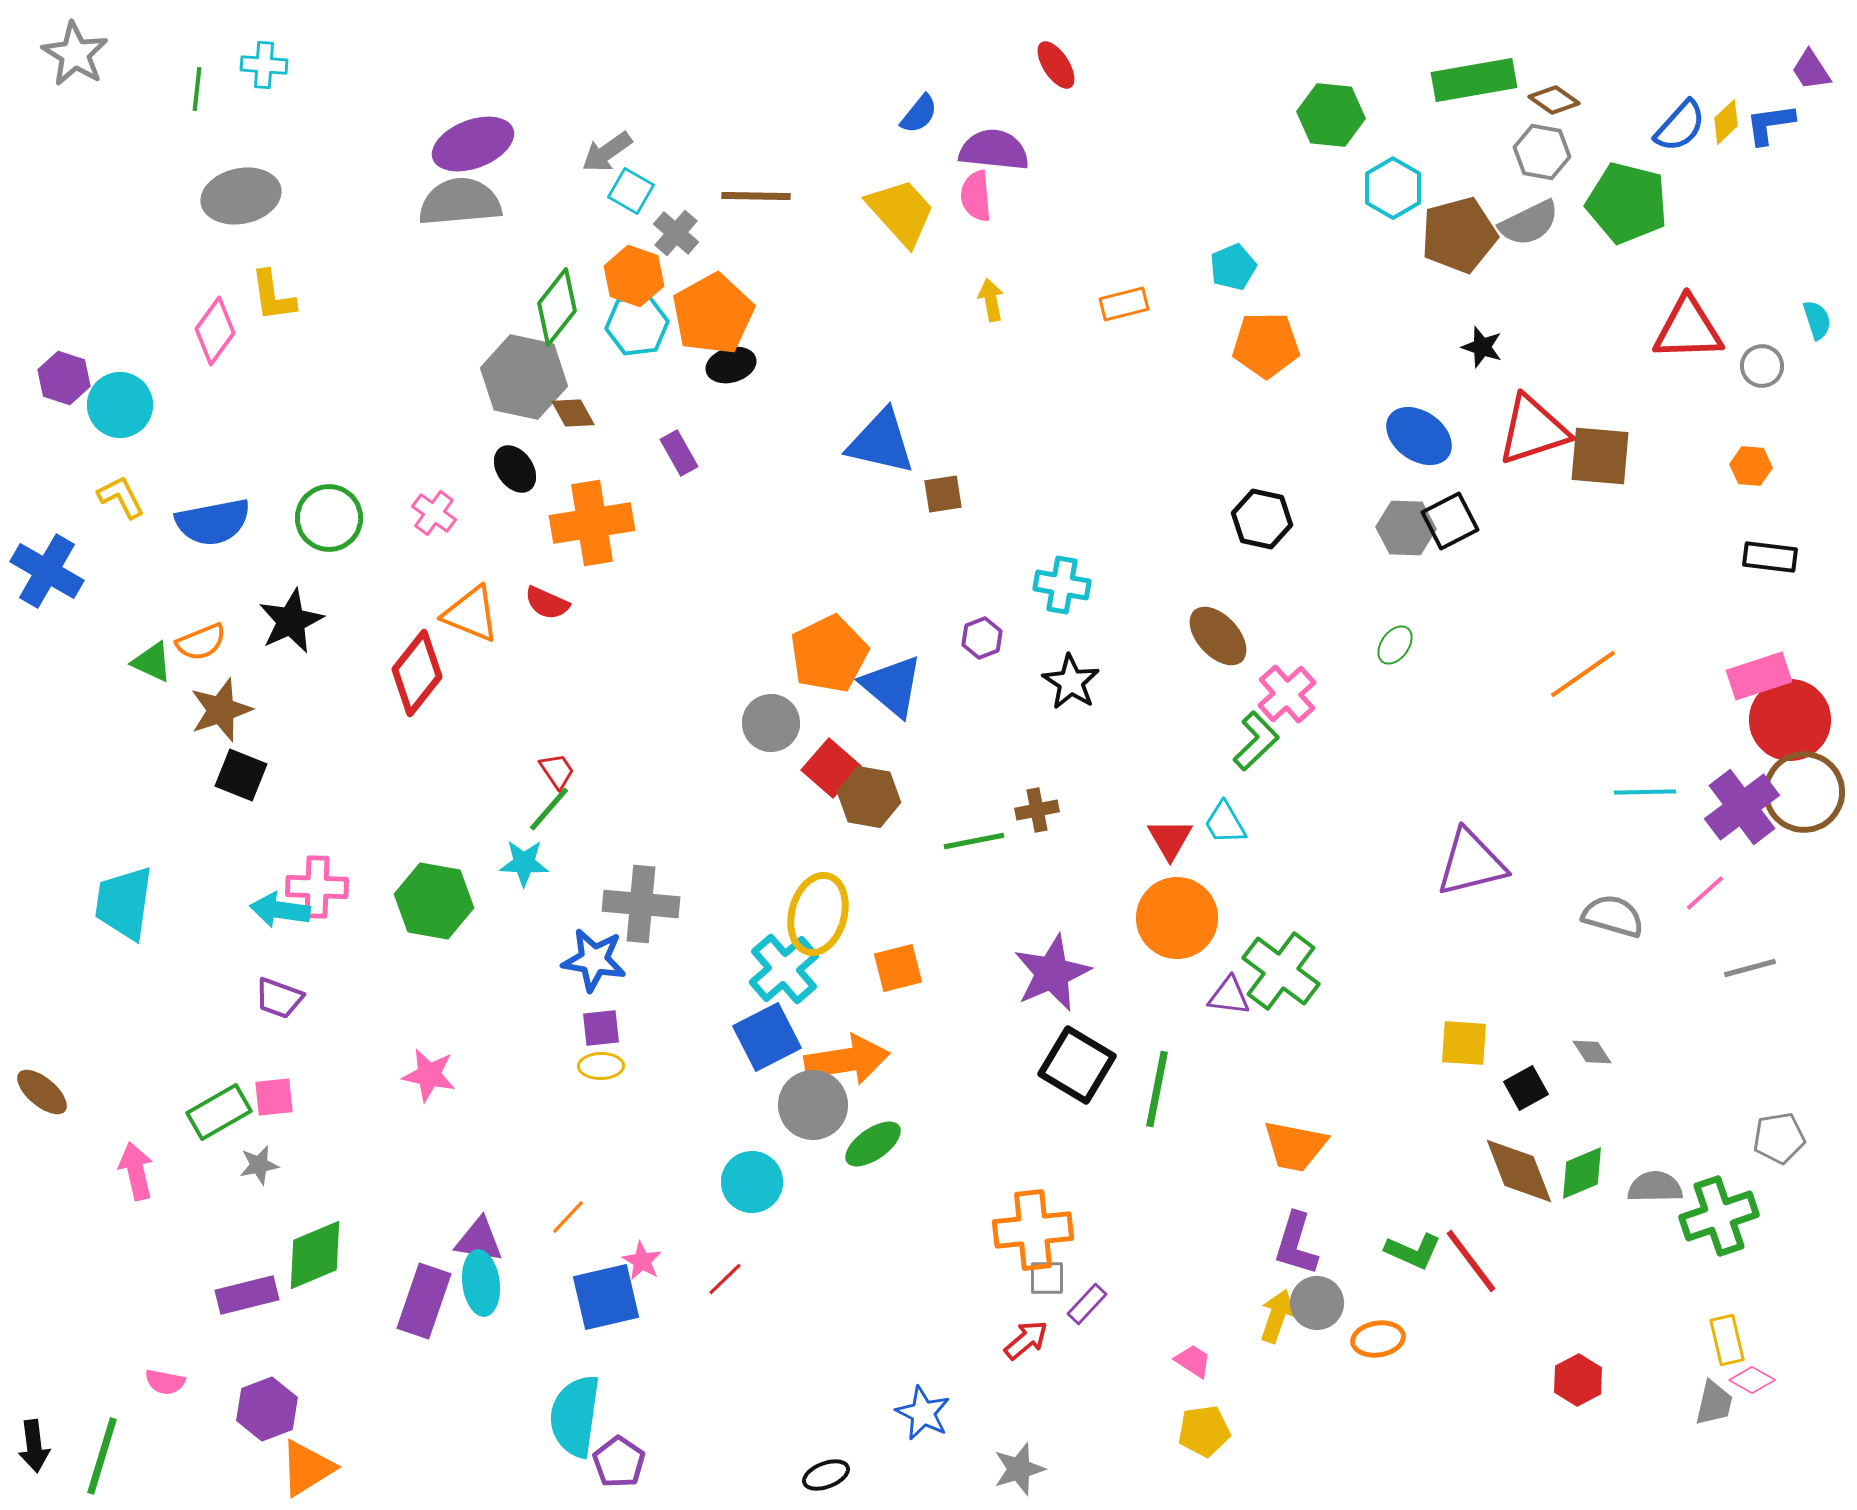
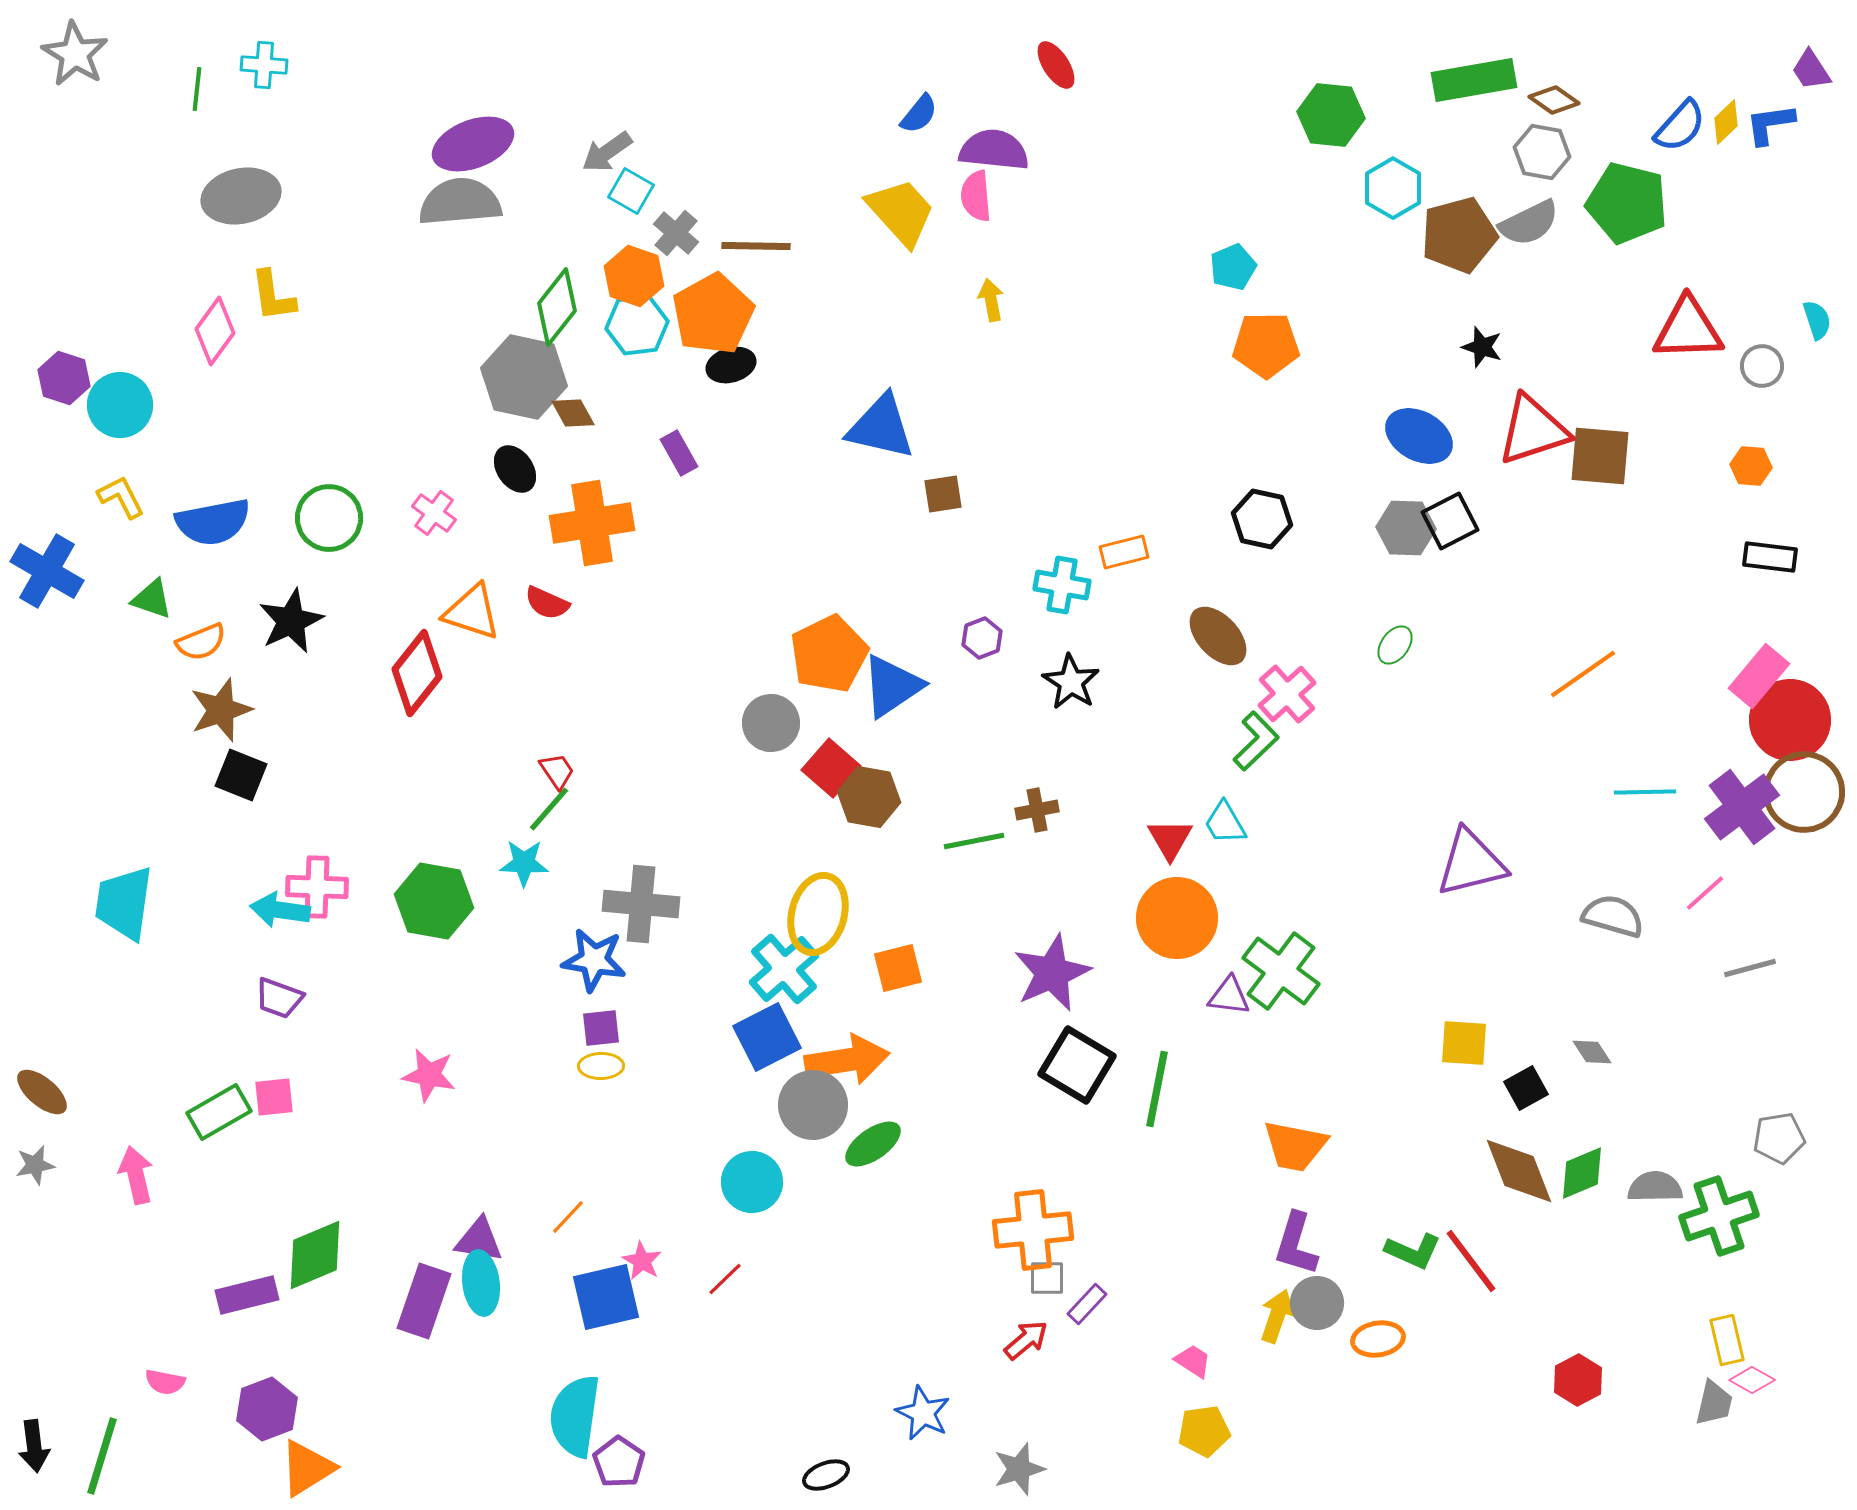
brown line at (756, 196): moved 50 px down
orange rectangle at (1124, 304): moved 248 px down
blue ellipse at (1419, 436): rotated 6 degrees counterclockwise
blue triangle at (881, 442): moved 15 px up
orange triangle at (471, 614): moved 1 px right, 2 px up; rotated 4 degrees counterclockwise
green triangle at (152, 662): moved 63 px up; rotated 6 degrees counterclockwise
pink rectangle at (1759, 676): rotated 32 degrees counterclockwise
blue triangle at (892, 686): rotated 46 degrees clockwise
gray star at (259, 1165): moved 224 px left
pink arrow at (136, 1171): moved 4 px down
